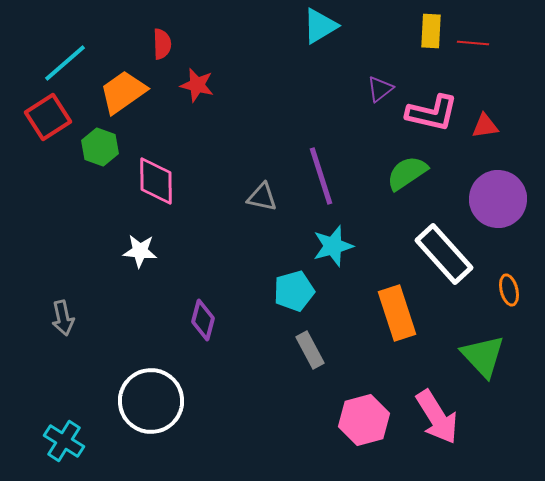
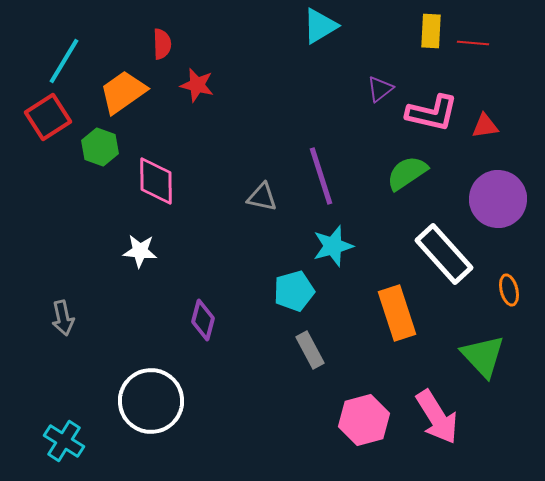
cyan line: moved 1 px left, 2 px up; rotated 18 degrees counterclockwise
